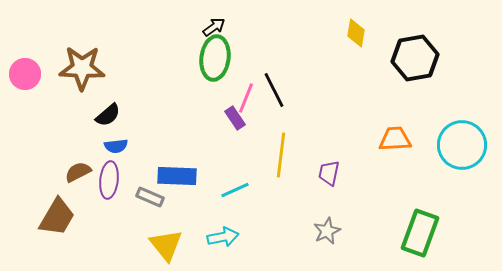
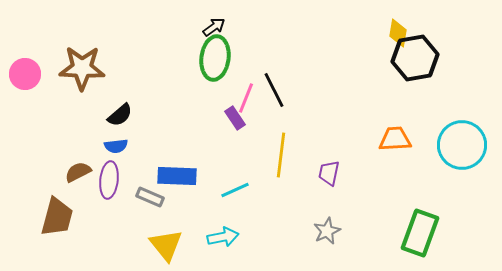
yellow diamond: moved 42 px right
black semicircle: moved 12 px right
brown trapezoid: rotated 15 degrees counterclockwise
